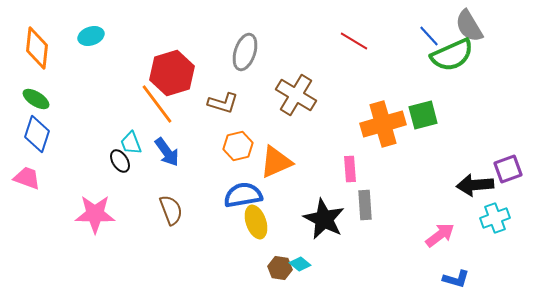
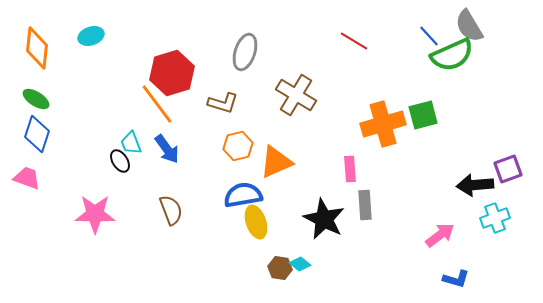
blue arrow: moved 3 px up
